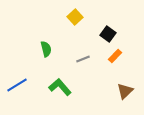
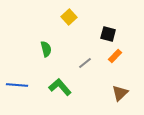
yellow square: moved 6 px left
black square: rotated 21 degrees counterclockwise
gray line: moved 2 px right, 4 px down; rotated 16 degrees counterclockwise
blue line: rotated 35 degrees clockwise
brown triangle: moved 5 px left, 2 px down
